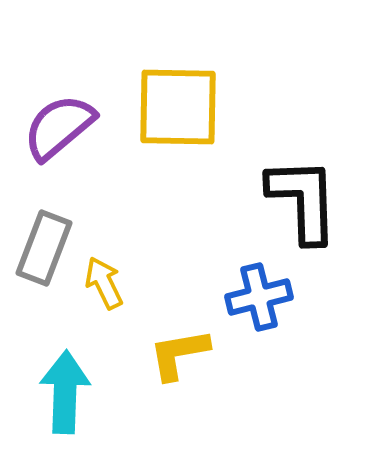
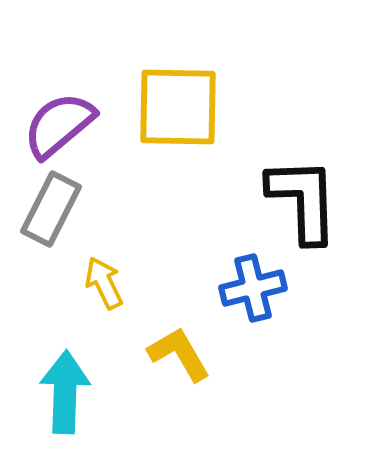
purple semicircle: moved 2 px up
gray rectangle: moved 7 px right, 39 px up; rotated 6 degrees clockwise
blue cross: moved 6 px left, 9 px up
yellow L-shape: rotated 70 degrees clockwise
